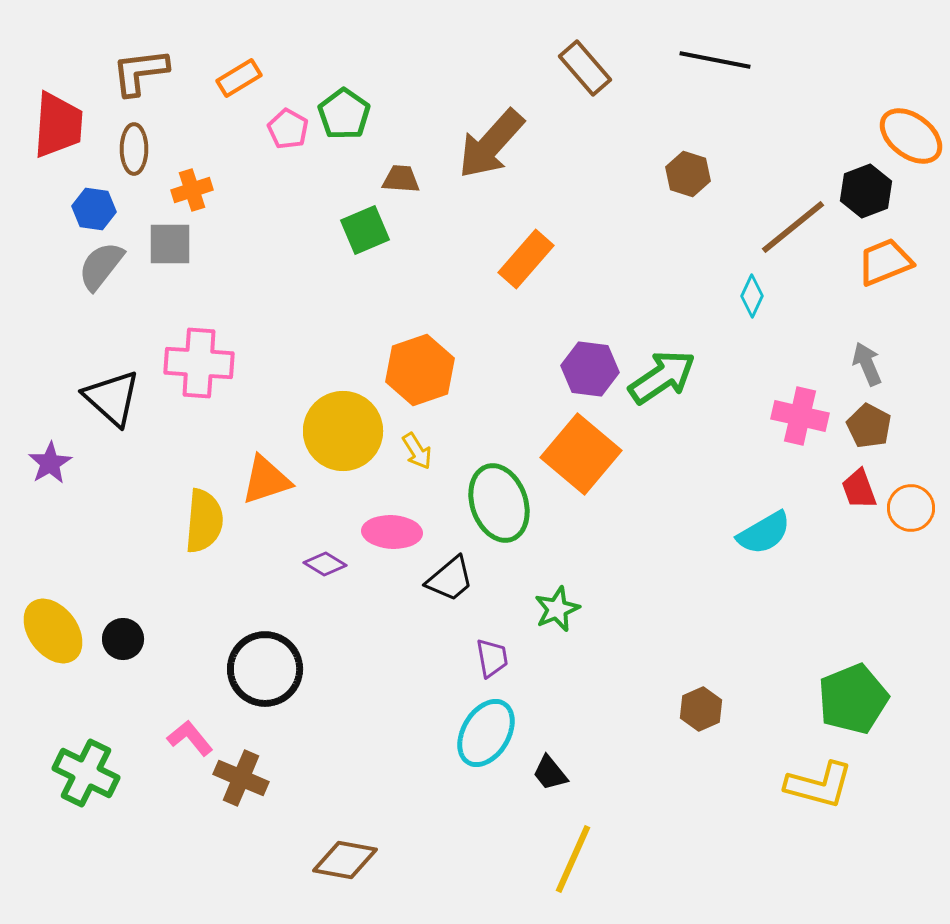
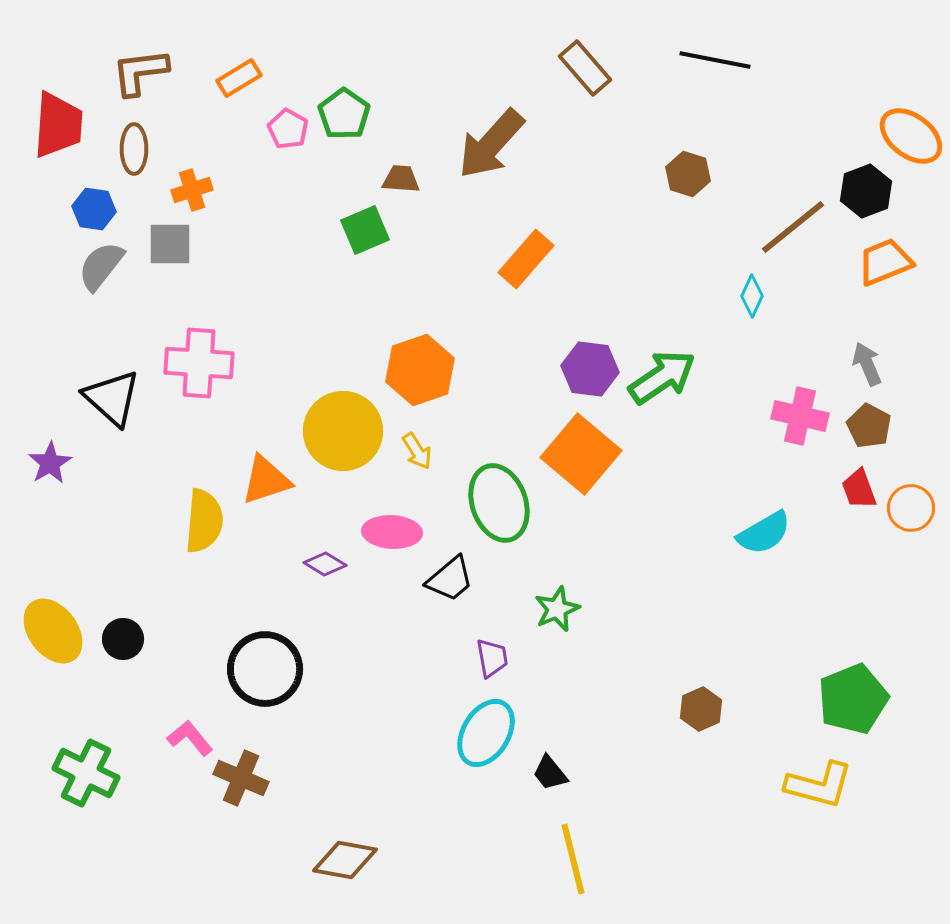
yellow line at (573, 859): rotated 38 degrees counterclockwise
